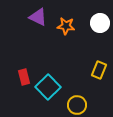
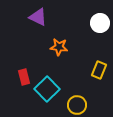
orange star: moved 7 px left, 21 px down
cyan square: moved 1 px left, 2 px down
